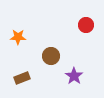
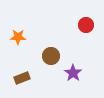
purple star: moved 1 px left, 3 px up
